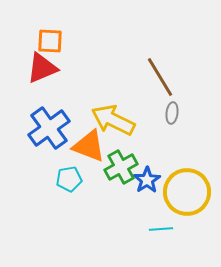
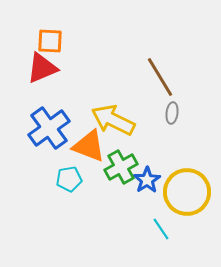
cyan line: rotated 60 degrees clockwise
